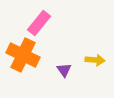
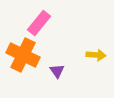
yellow arrow: moved 1 px right, 5 px up
purple triangle: moved 7 px left, 1 px down
